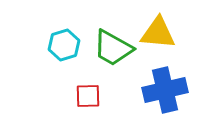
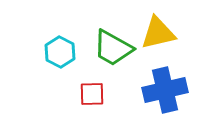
yellow triangle: rotated 18 degrees counterclockwise
cyan hexagon: moved 4 px left, 7 px down; rotated 16 degrees counterclockwise
red square: moved 4 px right, 2 px up
